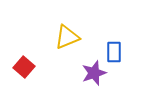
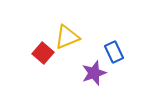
blue rectangle: rotated 25 degrees counterclockwise
red square: moved 19 px right, 14 px up
